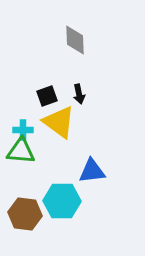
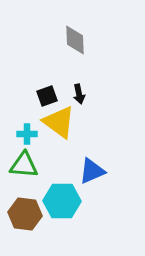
cyan cross: moved 4 px right, 4 px down
green triangle: moved 3 px right, 14 px down
blue triangle: rotated 16 degrees counterclockwise
